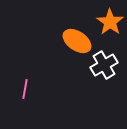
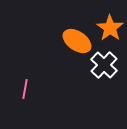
orange star: moved 6 px down
white cross: rotated 16 degrees counterclockwise
